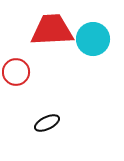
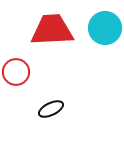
cyan circle: moved 12 px right, 11 px up
black ellipse: moved 4 px right, 14 px up
